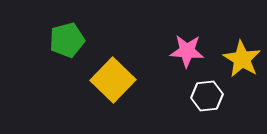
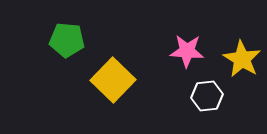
green pentagon: rotated 20 degrees clockwise
